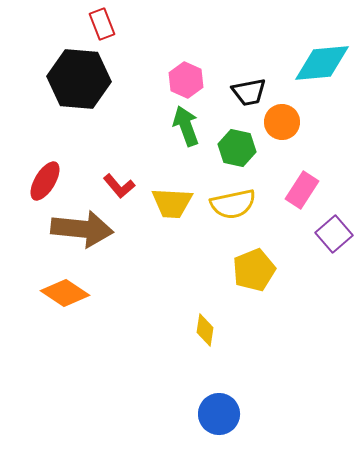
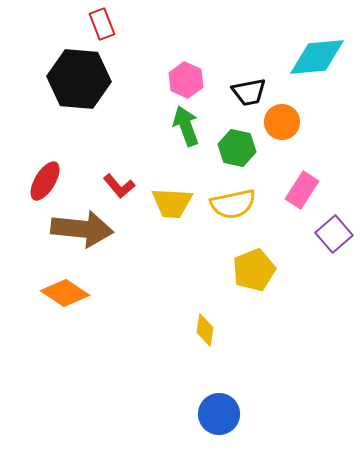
cyan diamond: moved 5 px left, 6 px up
